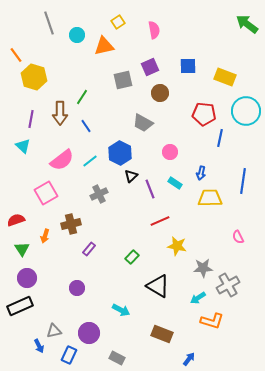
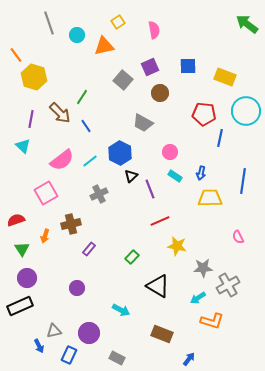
gray square at (123, 80): rotated 36 degrees counterclockwise
brown arrow at (60, 113): rotated 45 degrees counterclockwise
cyan rectangle at (175, 183): moved 7 px up
